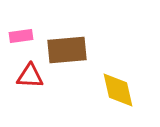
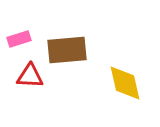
pink rectangle: moved 2 px left, 3 px down; rotated 10 degrees counterclockwise
yellow diamond: moved 7 px right, 7 px up
